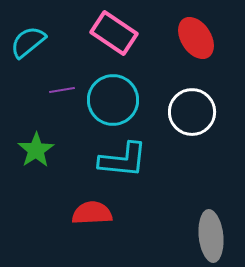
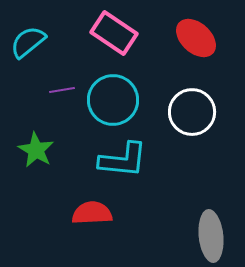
red ellipse: rotated 15 degrees counterclockwise
green star: rotated 9 degrees counterclockwise
